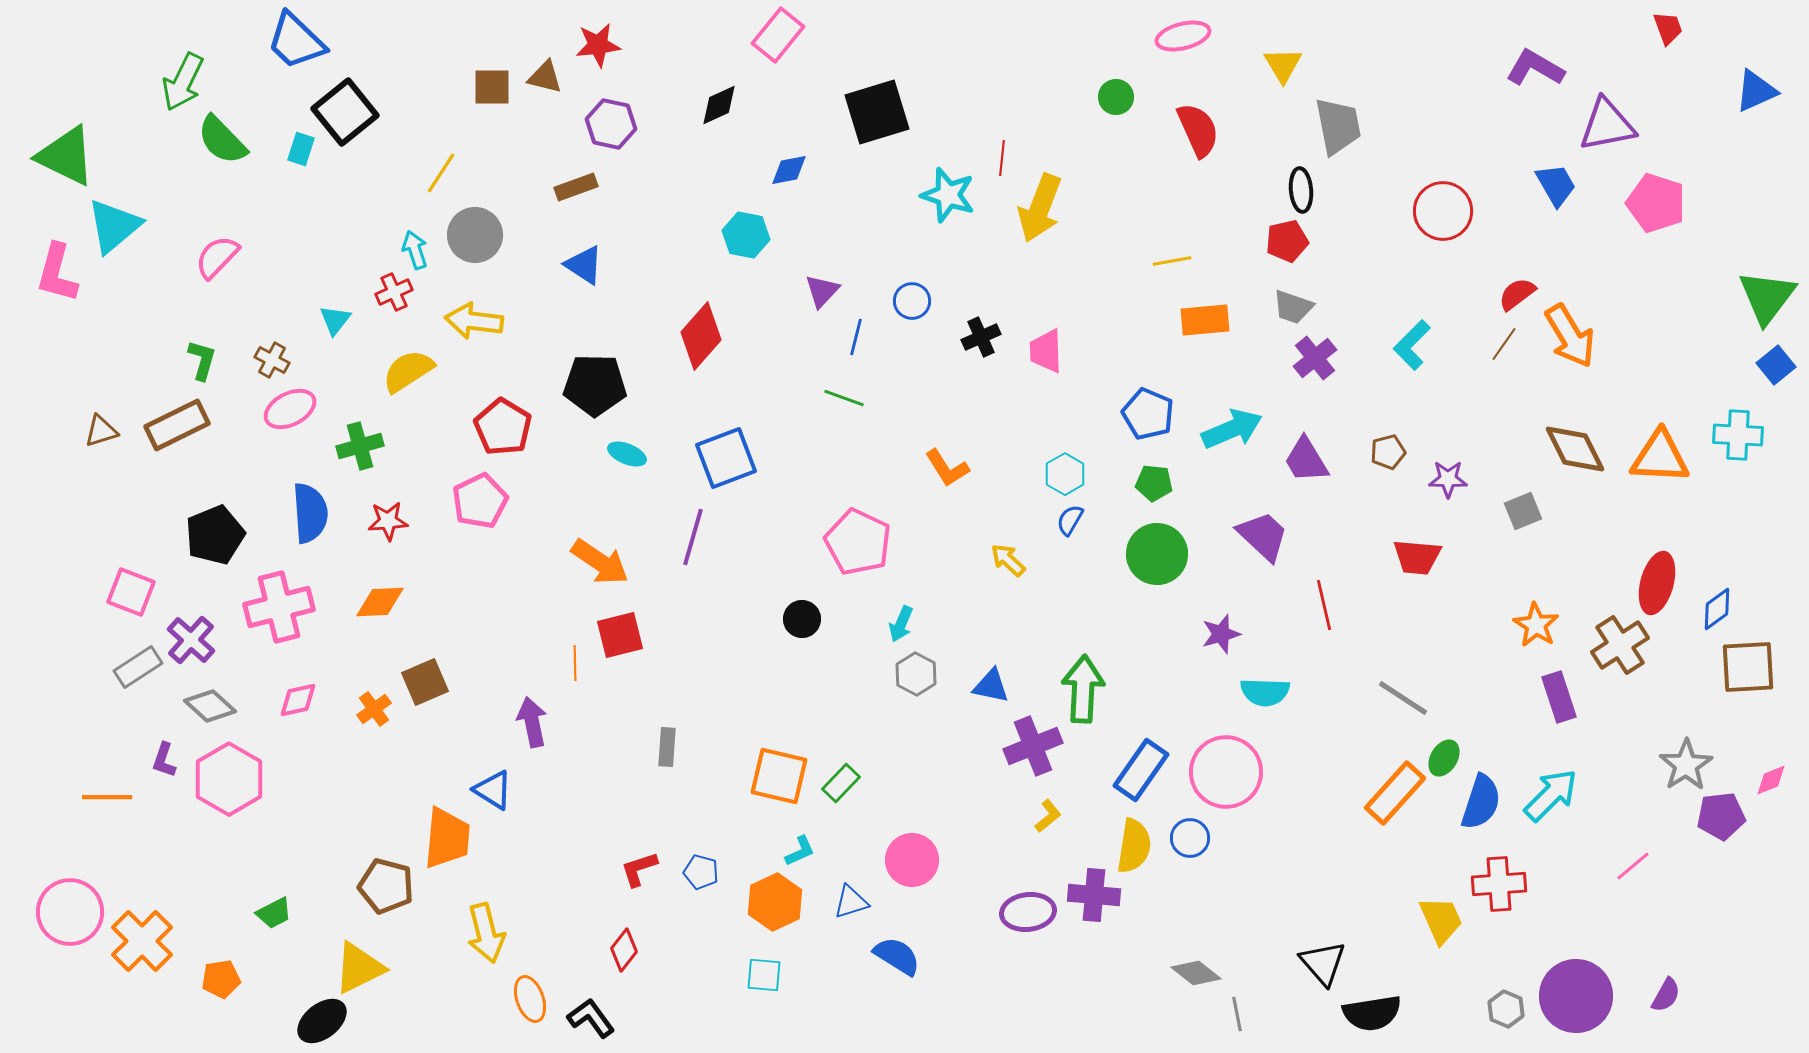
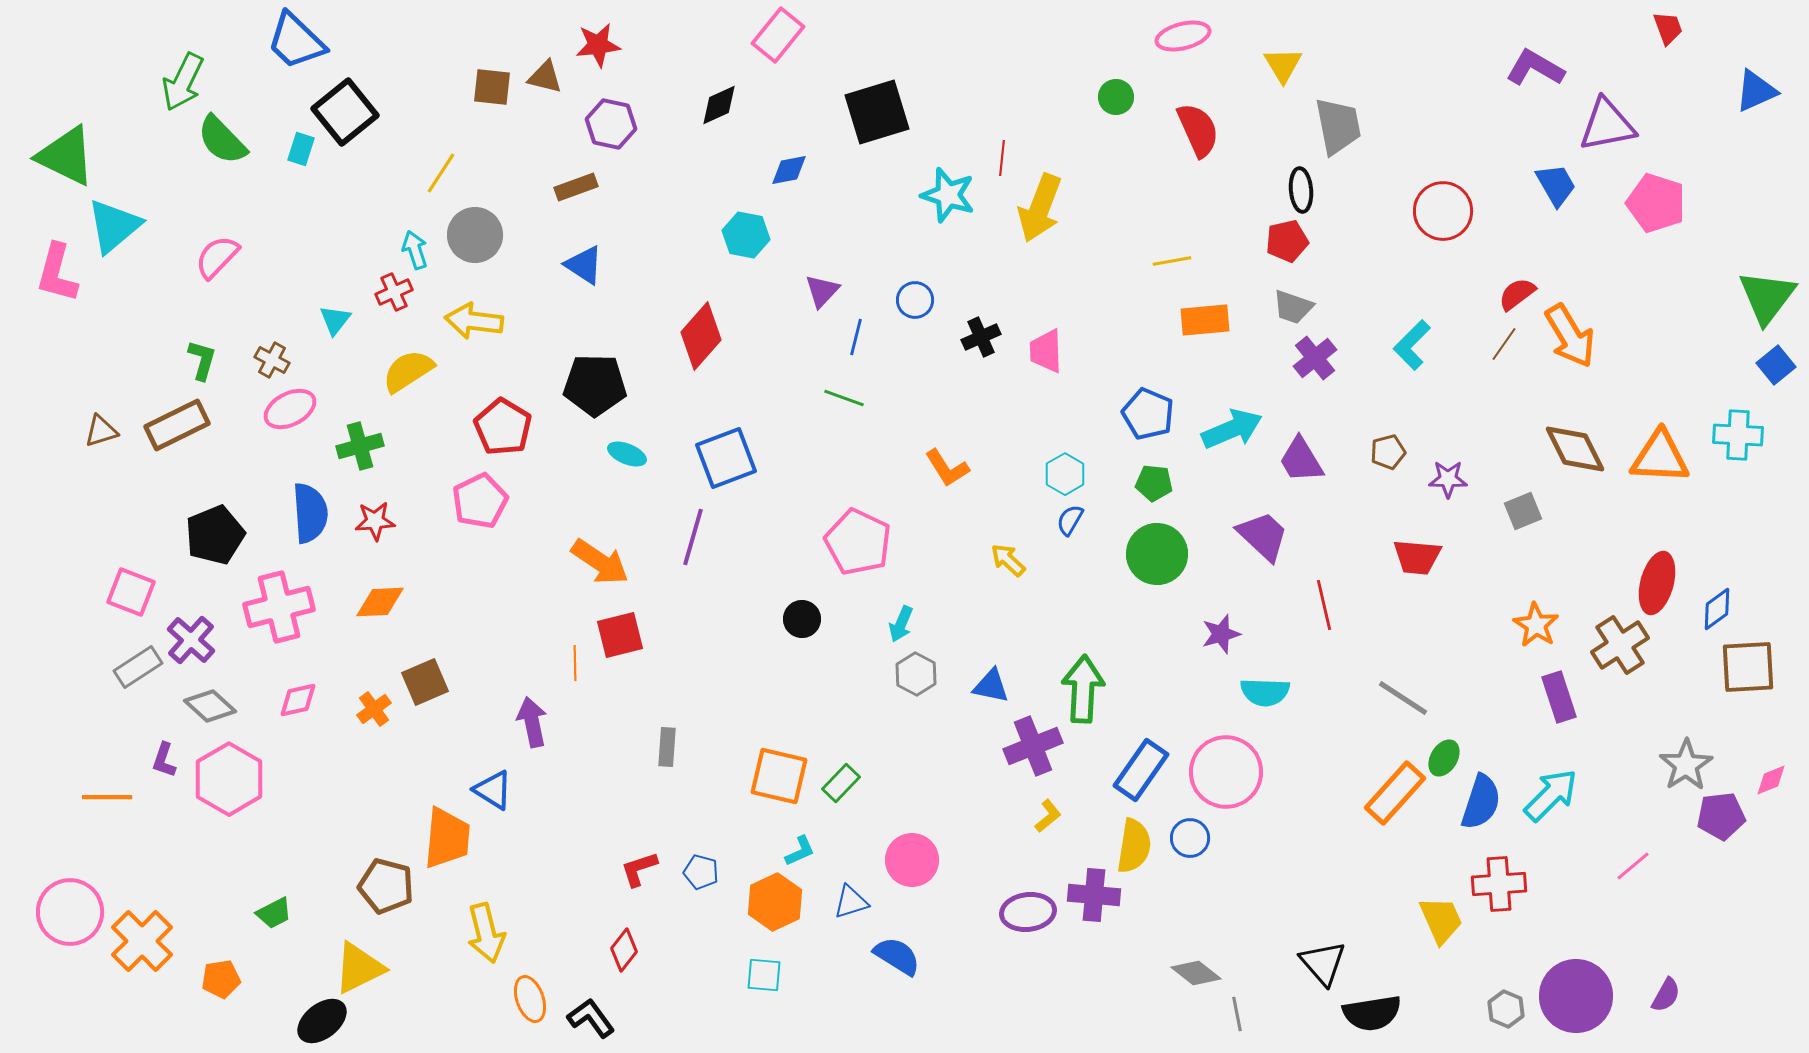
brown square at (492, 87): rotated 6 degrees clockwise
blue circle at (912, 301): moved 3 px right, 1 px up
purple trapezoid at (1306, 460): moved 5 px left
red star at (388, 521): moved 13 px left
